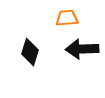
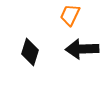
orange trapezoid: moved 3 px right, 3 px up; rotated 60 degrees counterclockwise
